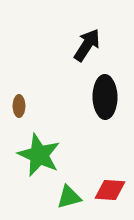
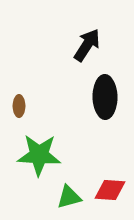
green star: rotated 21 degrees counterclockwise
